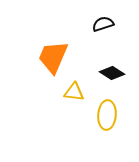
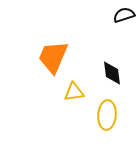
black semicircle: moved 21 px right, 9 px up
black diamond: rotated 50 degrees clockwise
yellow triangle: rotated 15 degrees counterclockwise
